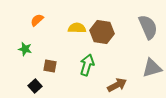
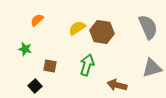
yellow semicircle: rotated 36 degrees counterclockwise
brown arrow: rotated 138 degrees counterclockwise
